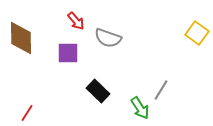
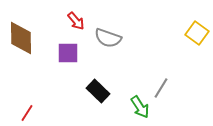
gray line: moved 2 px up
green arrow: moved 1 px up
